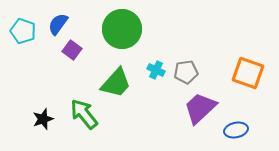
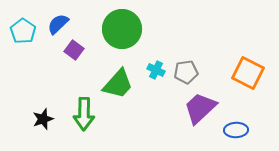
blue semicircle: rotated 10 degrees clockwise
cyan pentagon: rotated 15 degrees clockwise
purple square: moved 2 px right
orange square: rotated 8 degrees clockwise
green trapezoid: moved 2 px right, 1 px down
green arrow: rotated 140 degrees counterclockwise
blue ellipse: rotated 10 degrees clockwise
